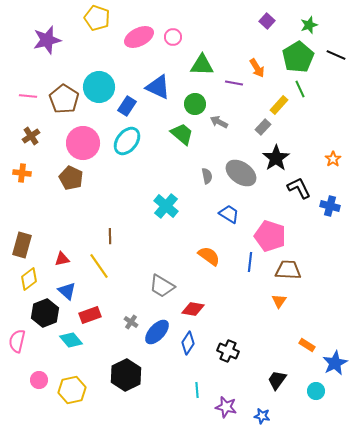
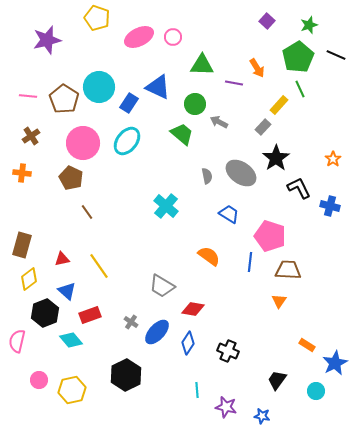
blue rectangle at (127, 106): moved 2 px right, 3 px up
brown line at (110, 236): moved 23 px left, 24 px up; rotated 35 degrees counterclockwise
